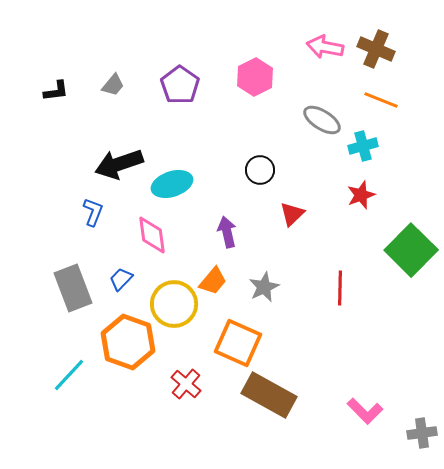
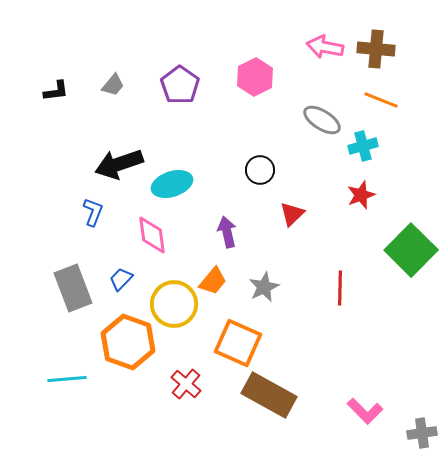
brown cross: rotated 18 degrees counterclockwise
cyan line: moved 2 px left, 4 px down; rotated 42 degrees clockwise
